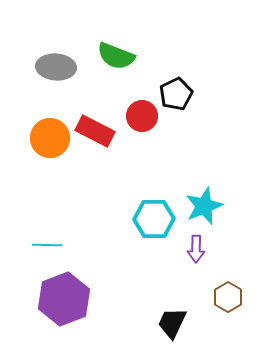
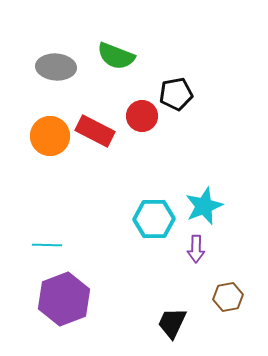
black pentagon: rotated 16 degrees clockwise
orange circle: moved 2 px up
brown hexagon: rotated 20 degrees clockwise
